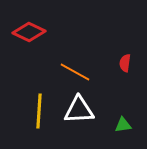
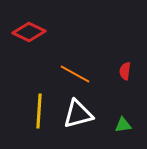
red semicircle: moved 8 px down
orange line: moved 2 px down
white triangle: moved 1 px left, 4 px down; rotated 12 degrees counterclockwise
